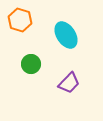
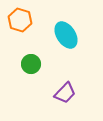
purple trapezoid: moved 4 px left, 10 px down
